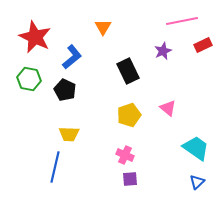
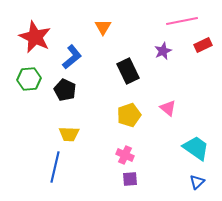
green hexagon: rotated 15 degrees counterclockwise
